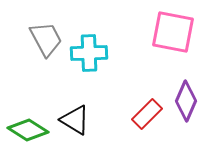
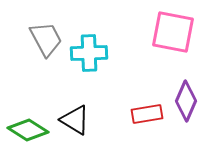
red rectangle: rotated 36 degrees clockwise
